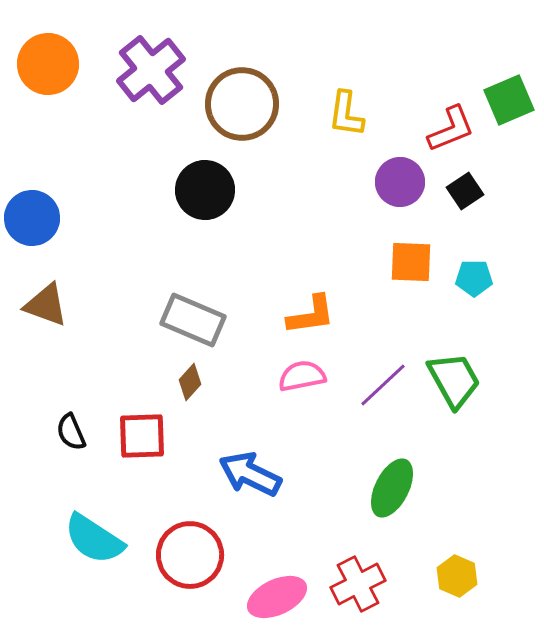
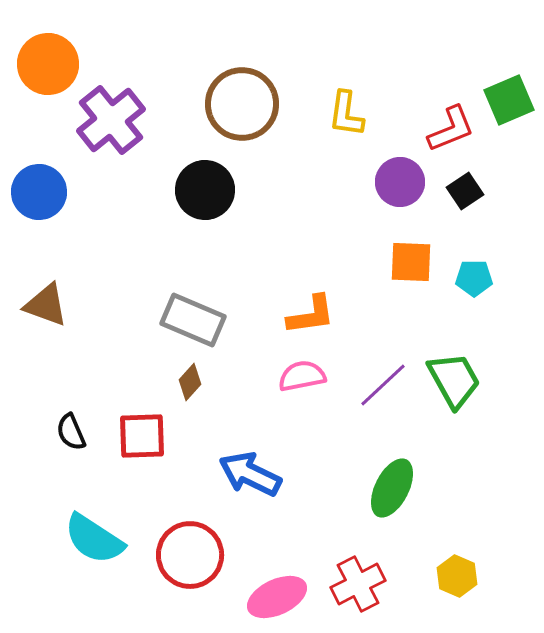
purple cross: moved 40 px left, 50 px down
blue circle: moved 7 px right, 26 px up
